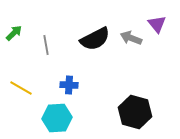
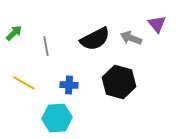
gray line: moved 1 px down
yellow line: moved 3 px right, 5 px up
black hexagon: moved 16 px left, 30 px up
